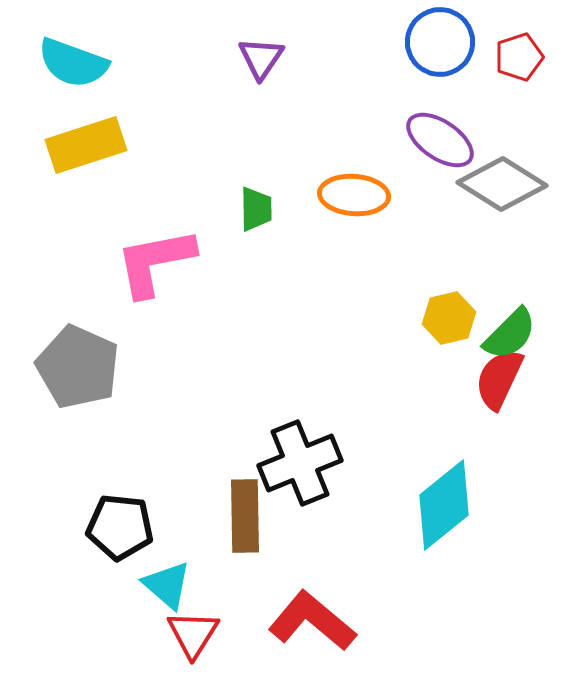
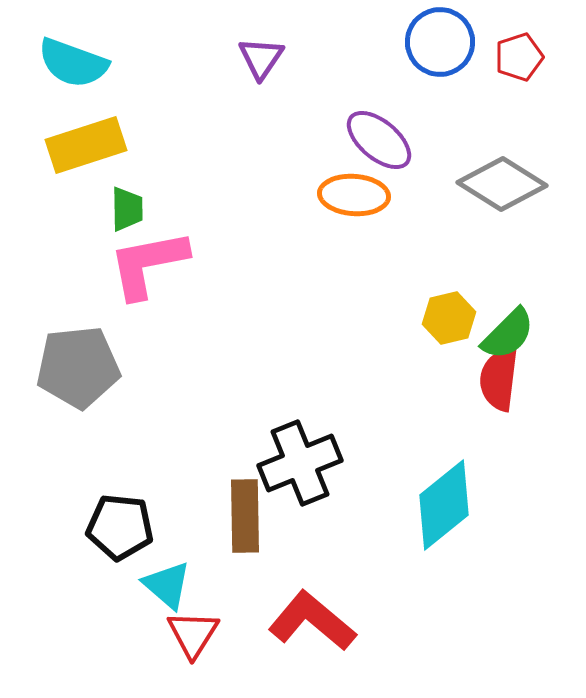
purple ellipse: moved 61 px left; rotated 6 degrees clockwise
green trapezoid: moved 129 px left
pink L-shape: moved 7 px left, 2 px down
green semicircle: moved 2 px left
gray pentagon: rotated 30 degrees counterclockwise
red semicircle: rotated 18 degrees counterclockwise
